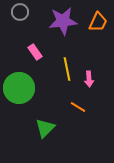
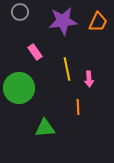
orange line: rotated 56 degrees clockwise
green triangle: rotated 40 degrees clockwise
